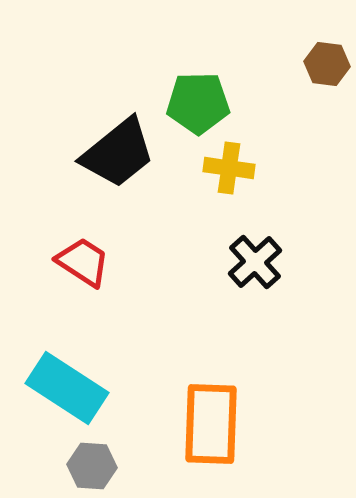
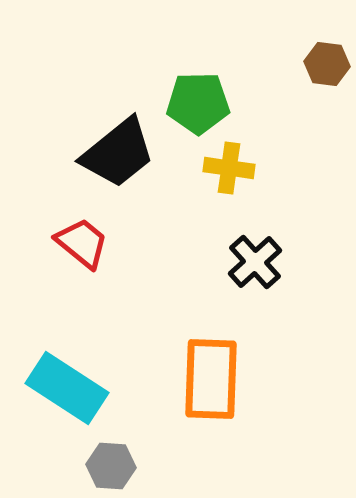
red trapezoid: moved 1 px left, 19 px up; rotated 6 degrees clockwise
orange rectangle: moved 45 px up
gray hexagon: moved 19 px right
